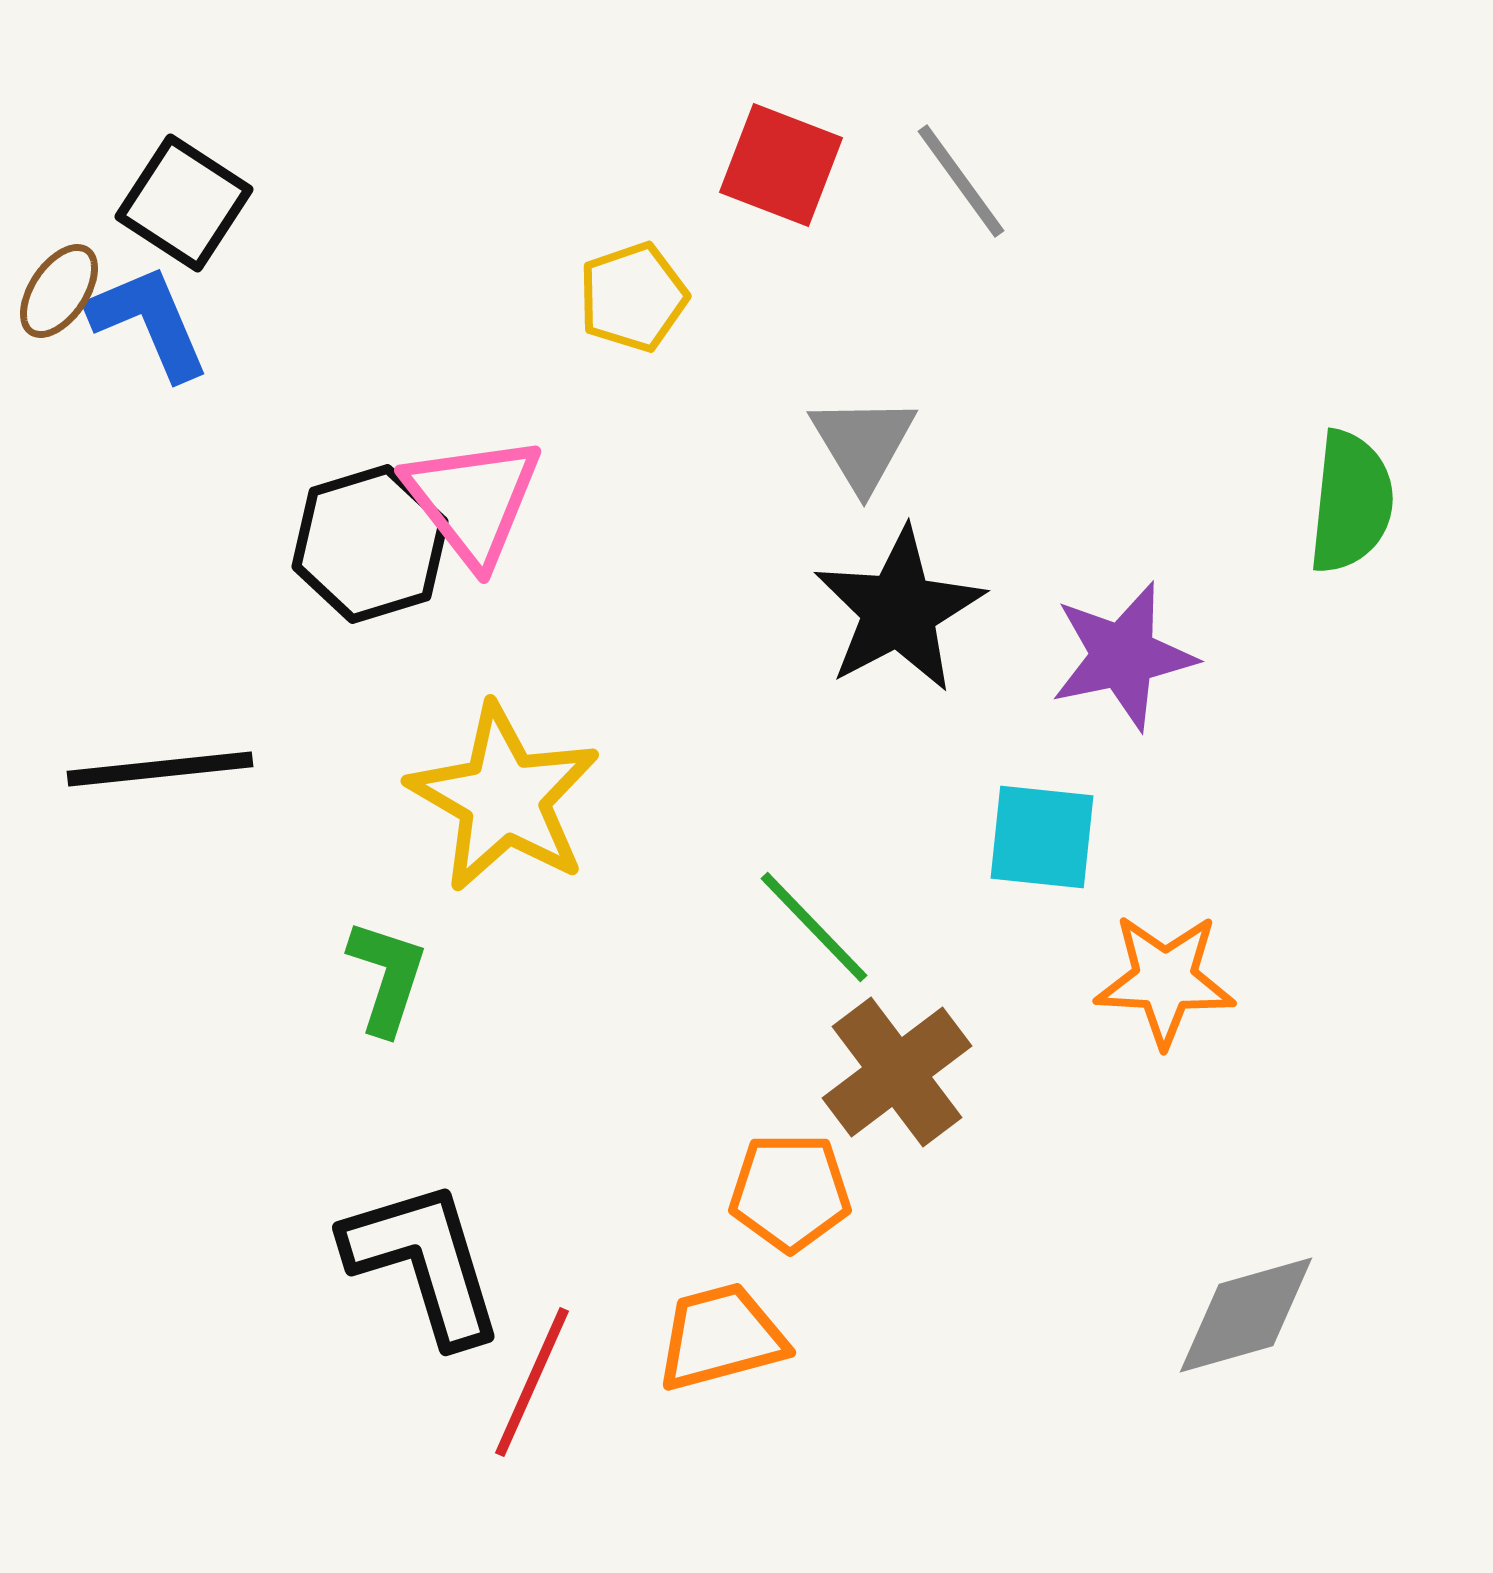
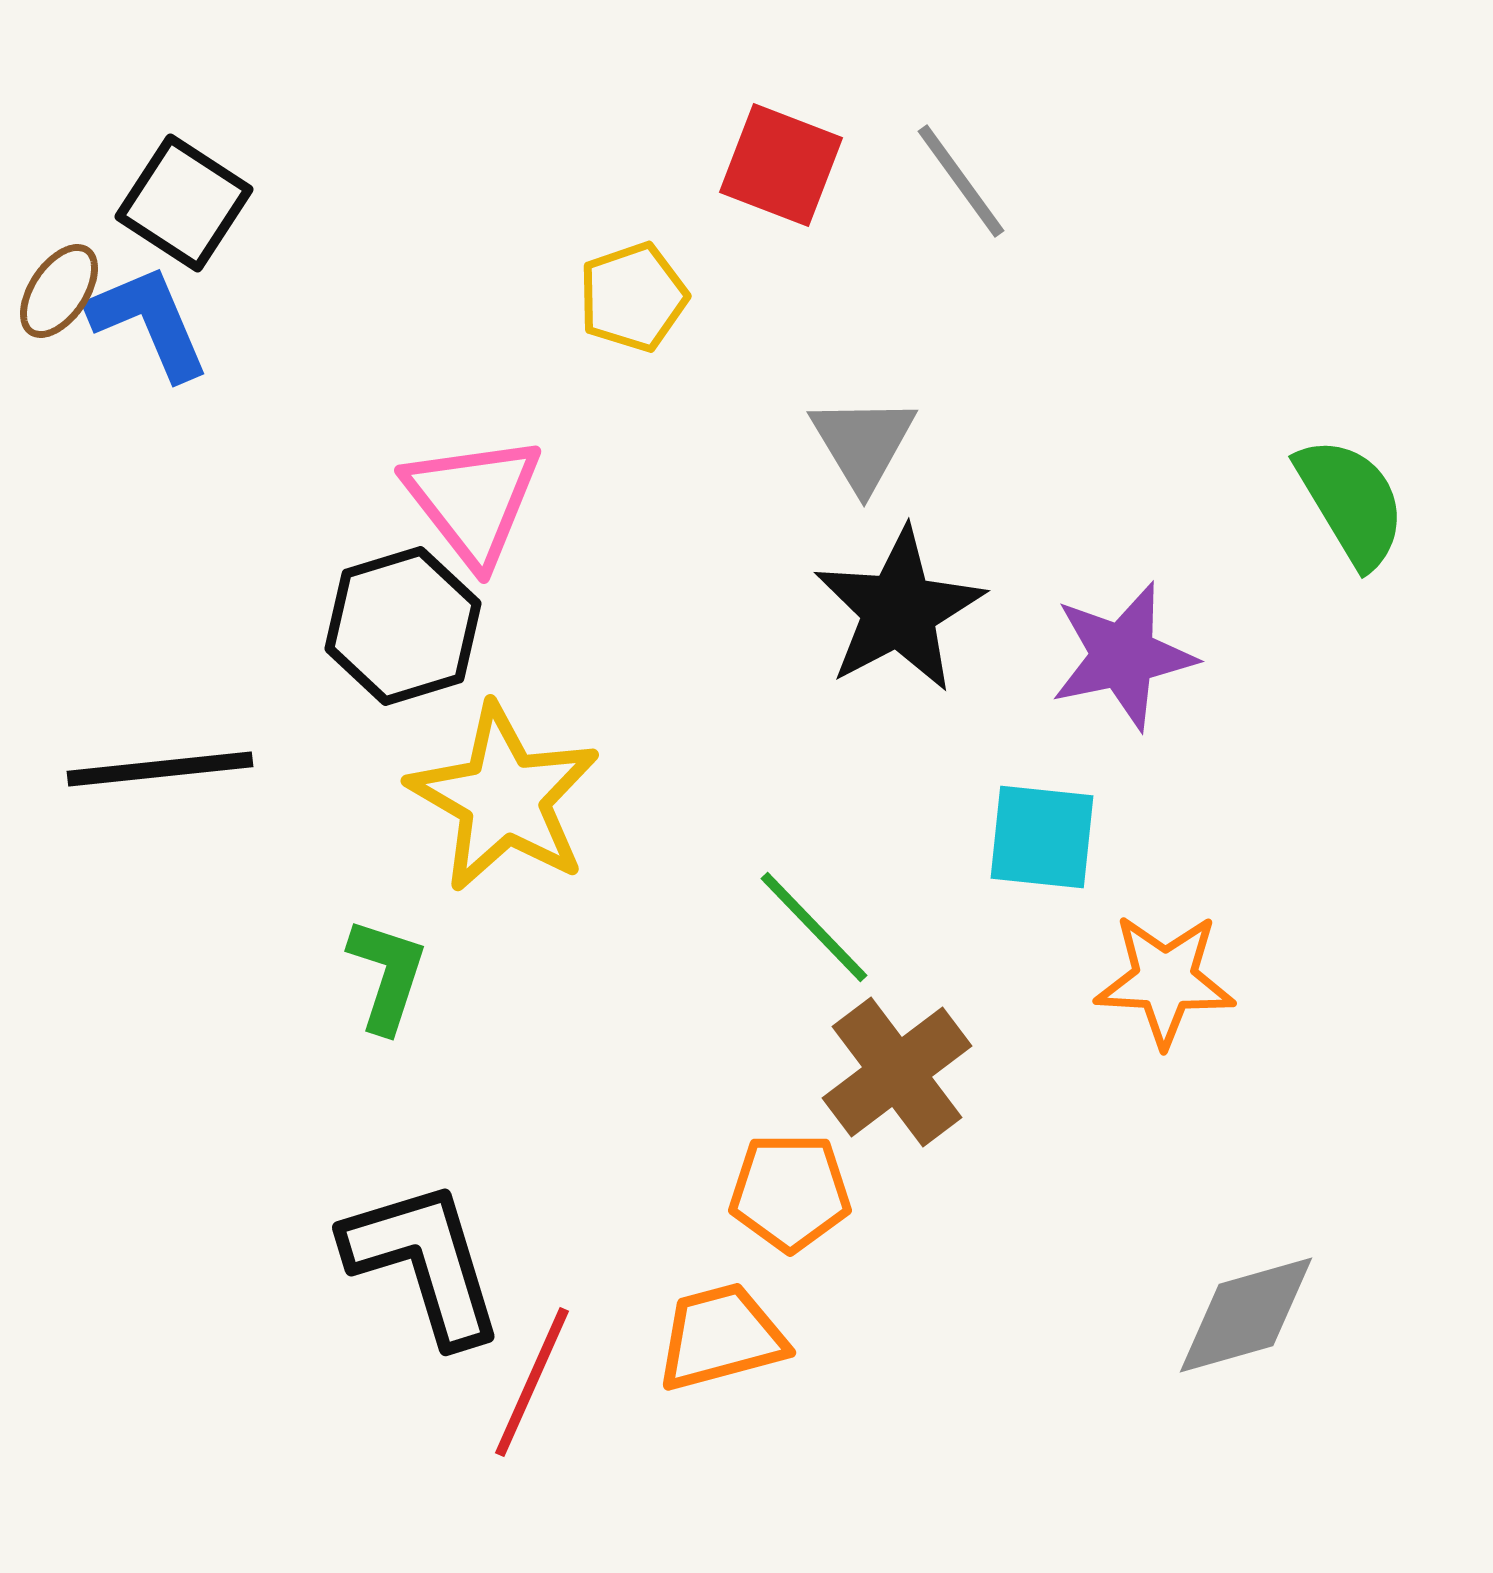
green semicircle: rotated 37 degrees counterclockwise
black hexagon: moved 33 px right, 82 px down
green L-shape: moved 2 px up
